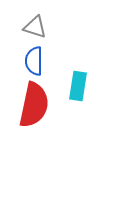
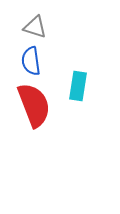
blue semicircle: moved 3 px left; rotated 8 degrees counterclockwise
red semicircle: rotated 33 degrees counterclockwise
